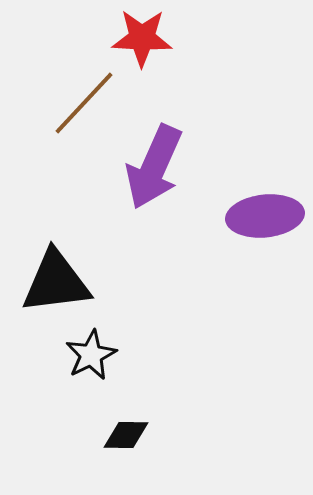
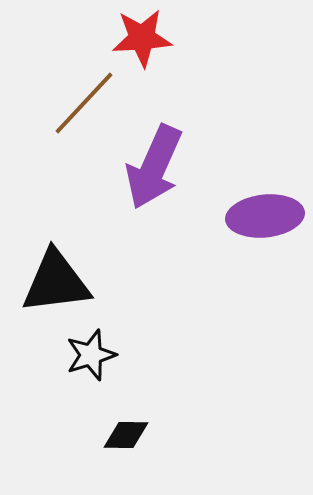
red star: rotated 6 degrees counterclockwise
black star: rotated 9 degrees clockwise
